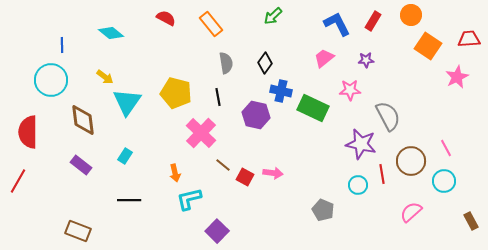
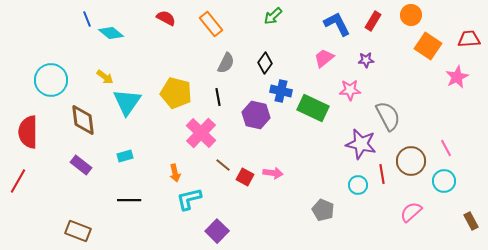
blue line at (62, 45): moved 25 px right, 26 px up; rotated 21 degrees counterclockwise
gray semicircle at (226, 63): rotated 35 degrees clockwise
cyan rectangle at (125, 156): rotated 42 degrees clockwise
